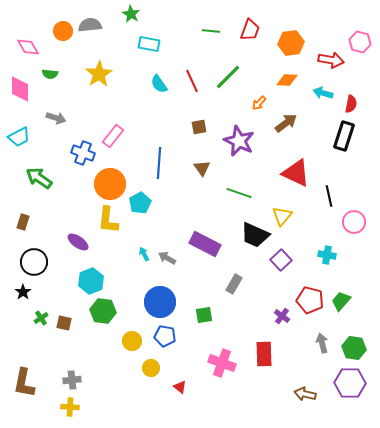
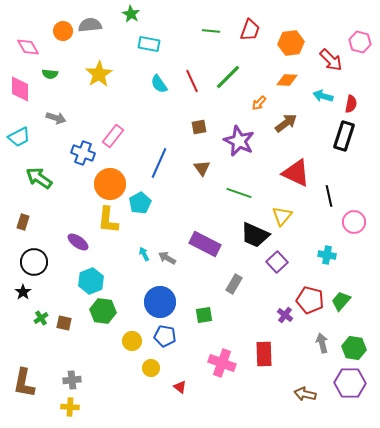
red arrow at (331, 60): rotated 35 degrees clockwise
cyan arrow at (323, 93): moved 3 px down
blue line at (159, 163): rotated 20 degrees clockwise
purple square at (281, 260): moved 4 px left, 2 px down
purple cross at (282, 316): moved 3 px right, 1 px up
